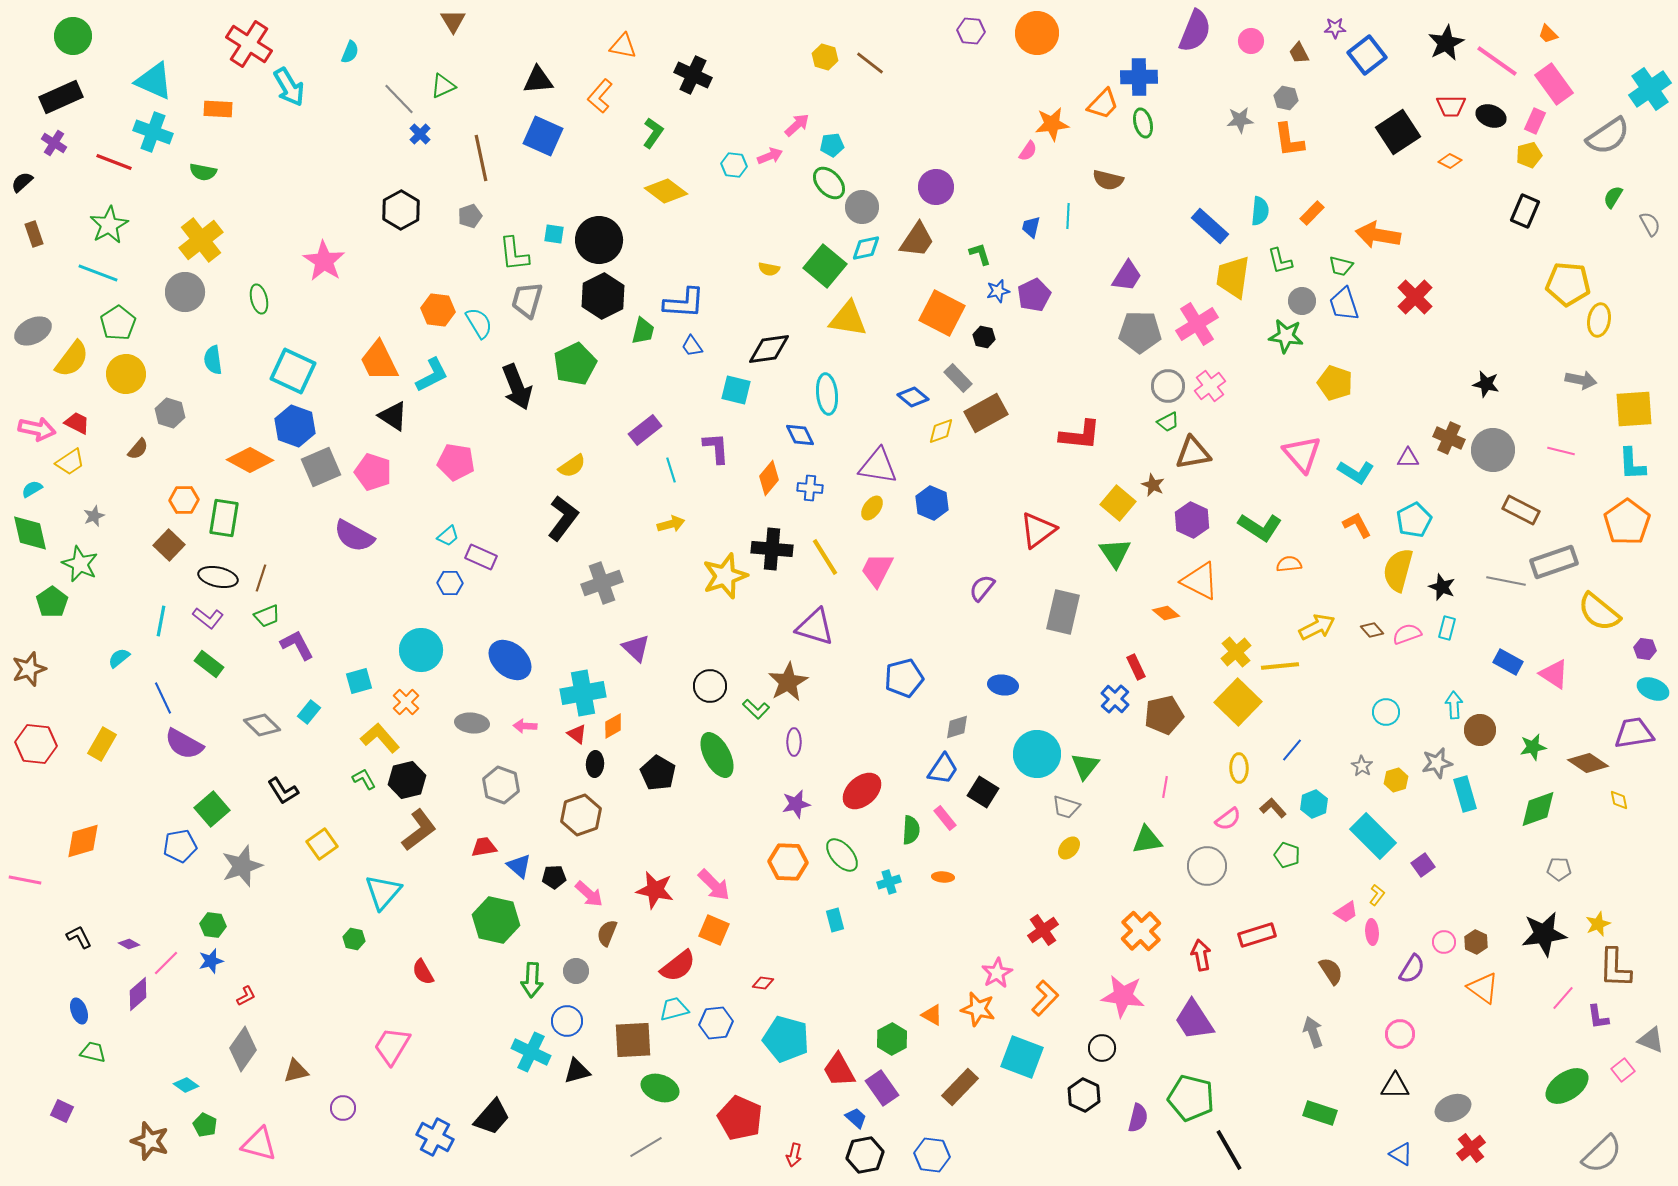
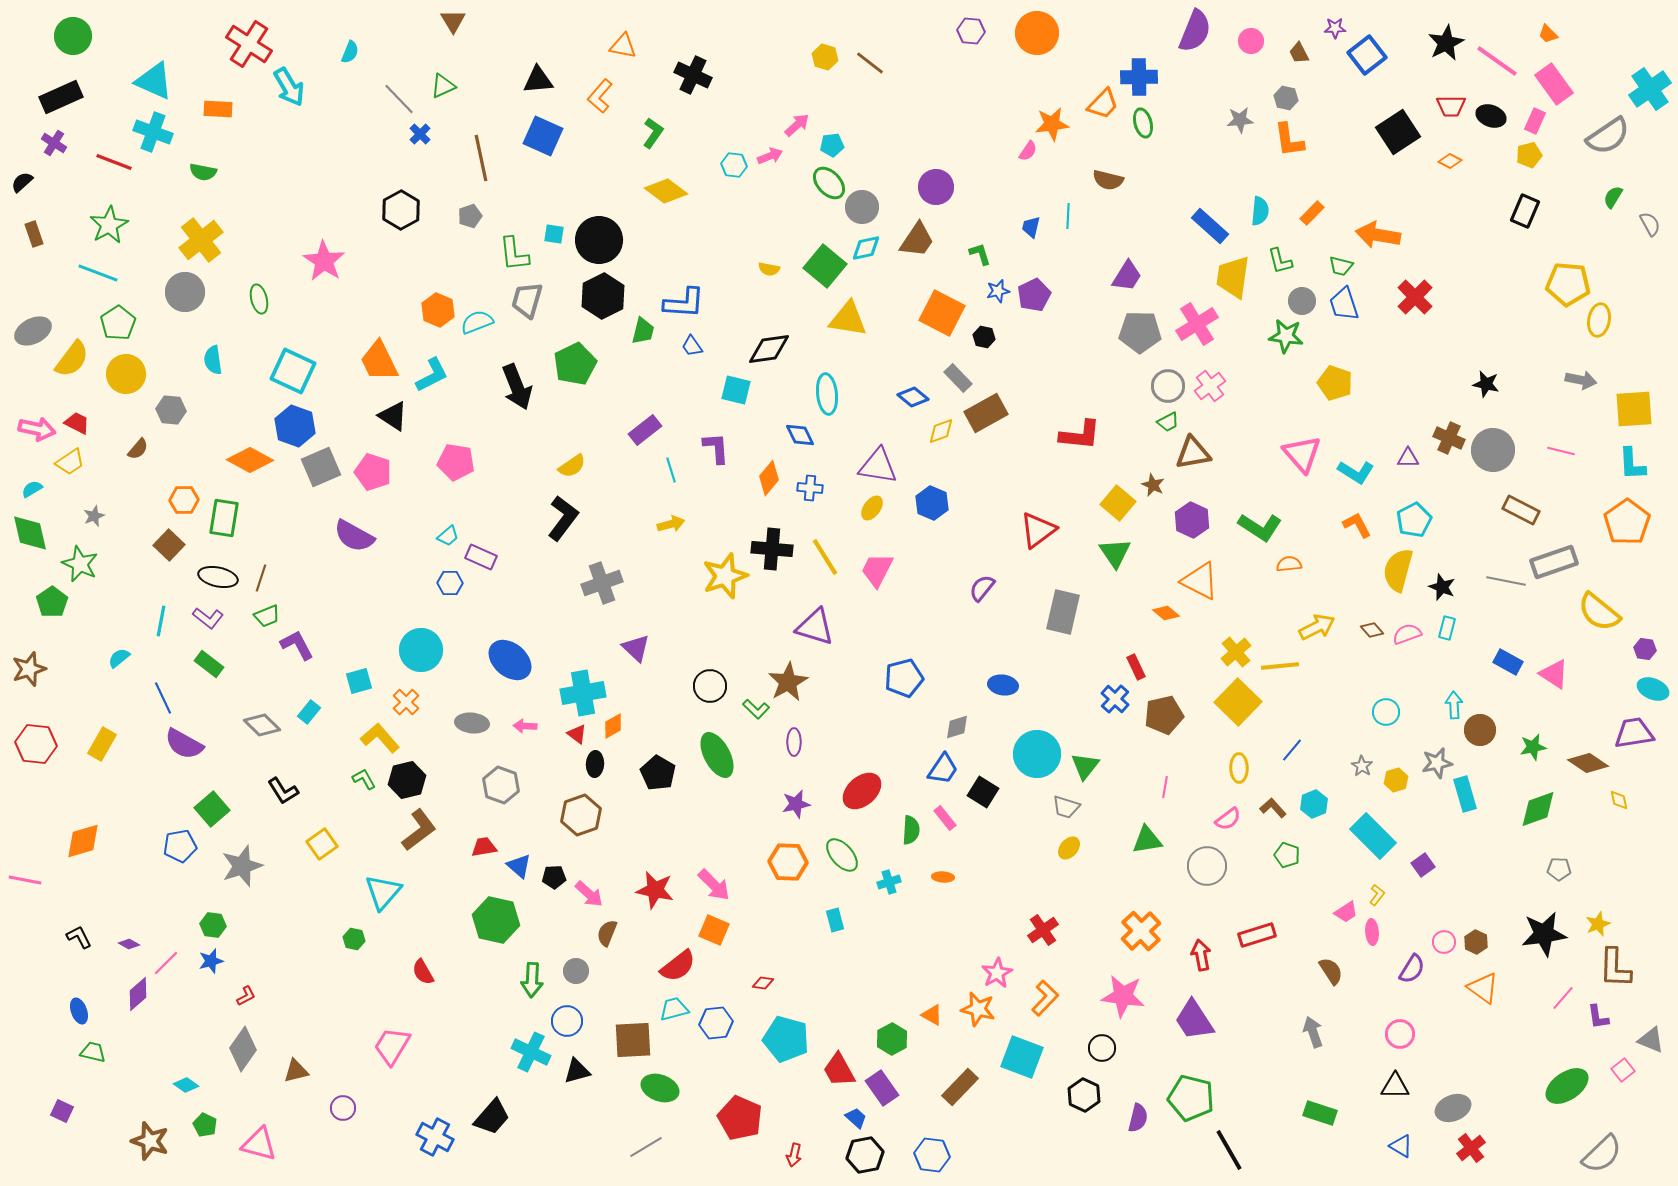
orange hexagon at (438, 310): rotated 16 degrees clockwise
cyan semicircle at (479, 323): moved 2 px left, 1 px up; rotated 80 degrees counterclockwise
gray hexagon at (170, 413): moved 1 px right, 3 px up; rotated 12 degrees counterclockwise
blue triangle at (1401, 1154): moved 8 px up
